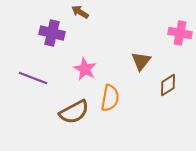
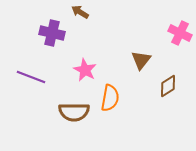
pink cross: rotated 15 degrees clockwise
brown triangle: moved 1 px up
pink star: moved 1 px down
purple line: moved 2 px left, 1 px up
brown diamond: moved 1 px down
brown semicircle: rotated 28 degrees clockwise
